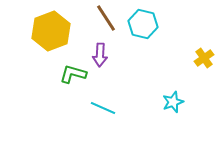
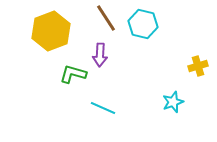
yellow cross: moved 6 px left, 8 px down; rotated 18 degrees clockwise
